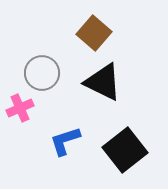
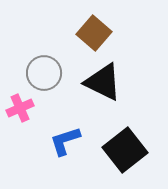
gray circle: moved 2 px right
